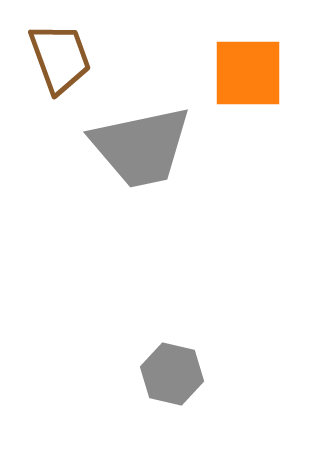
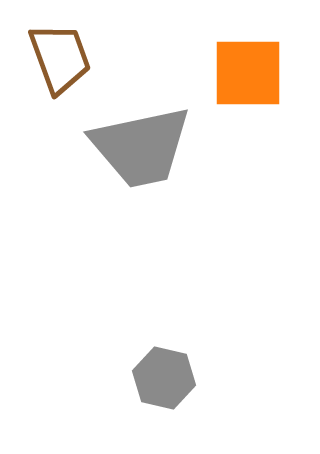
gray hexagon: moved 8 px left, 4 px down
